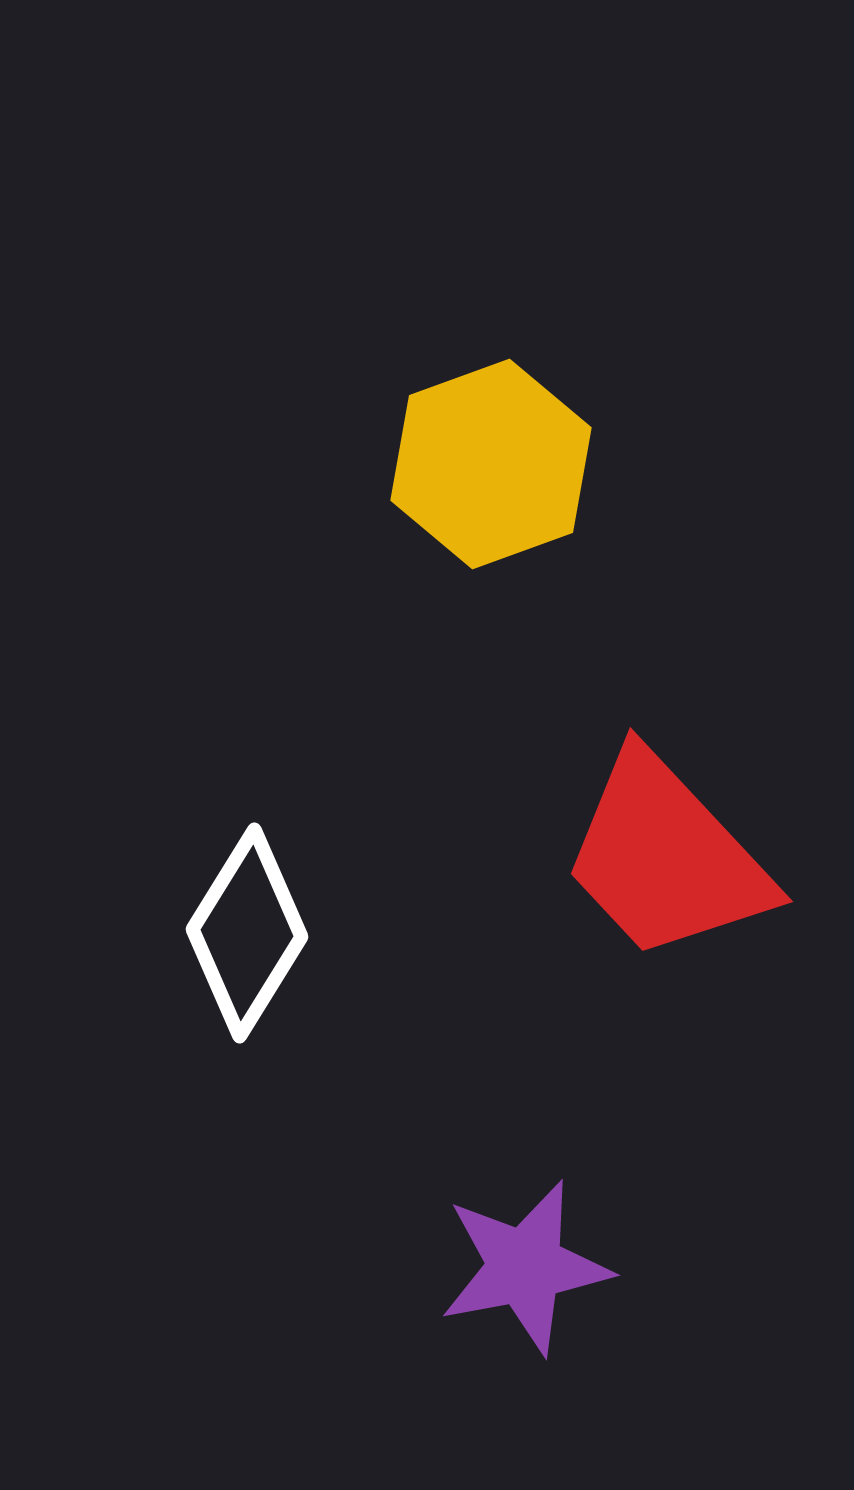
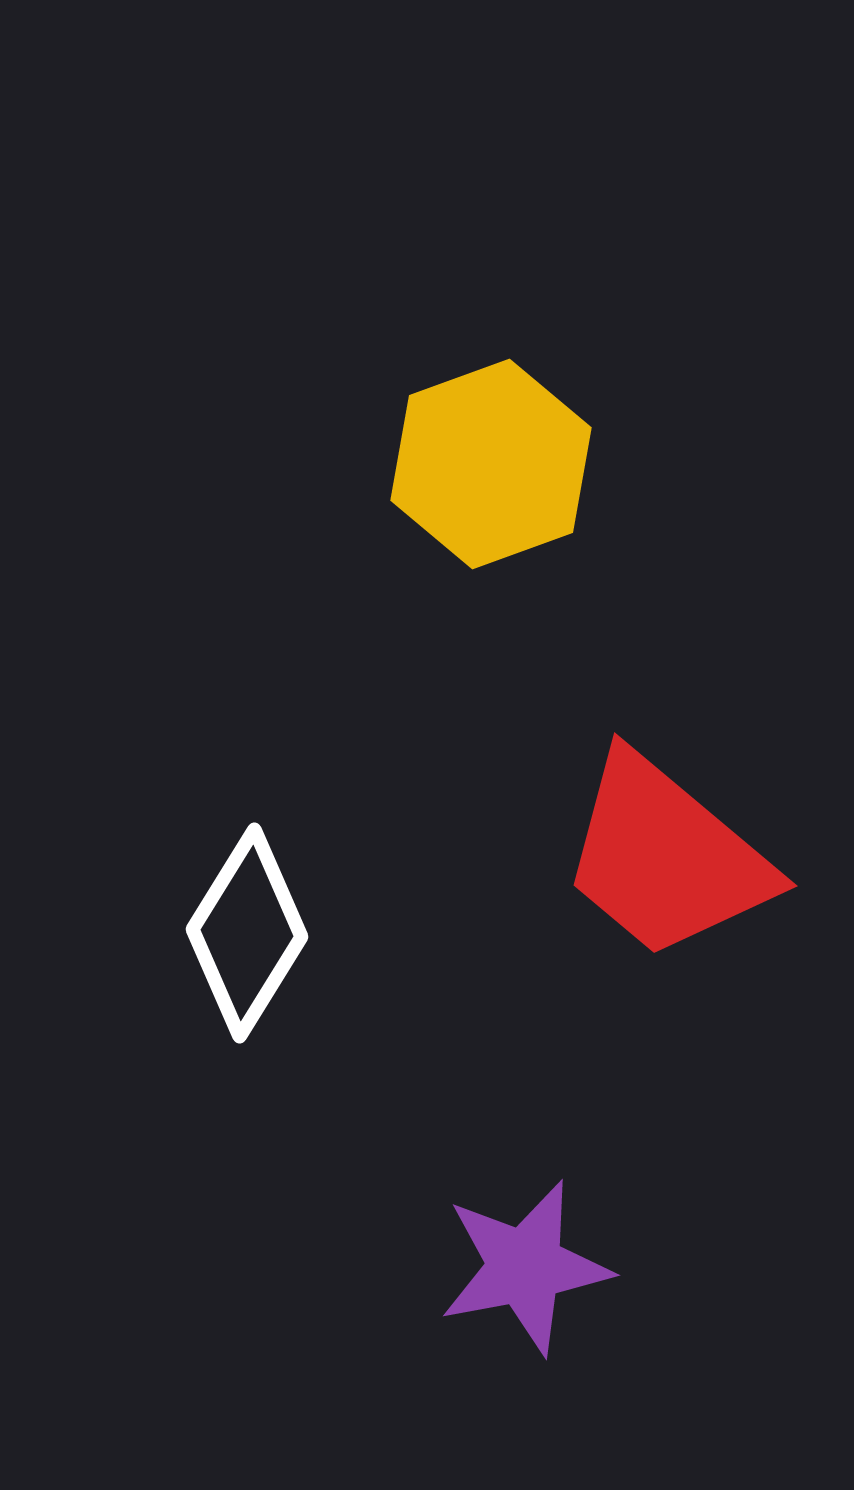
red trapezoid: rotated 7 degrees counterclockwise
